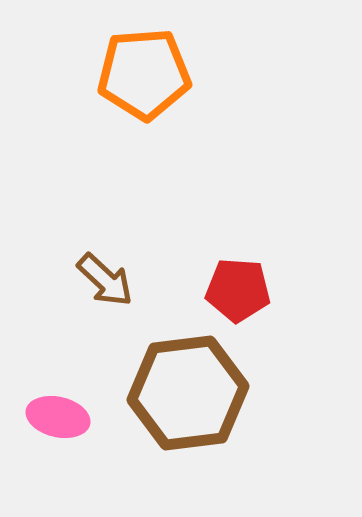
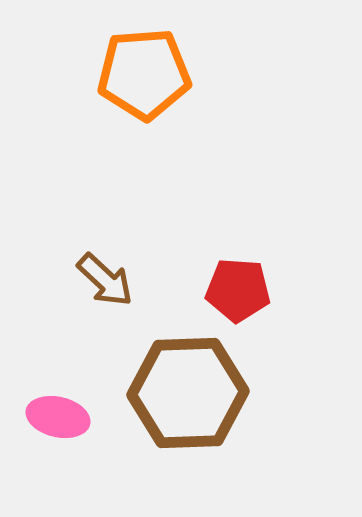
brown hexagon: rotated 5 degrees clockwise
